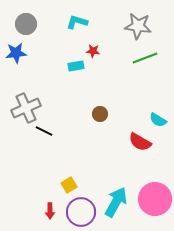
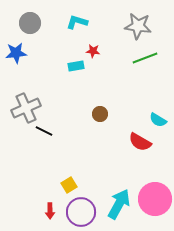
gray circle: moved 4 px right, 1 px up
cyan arrow: moved 3 px right, 2 px down
